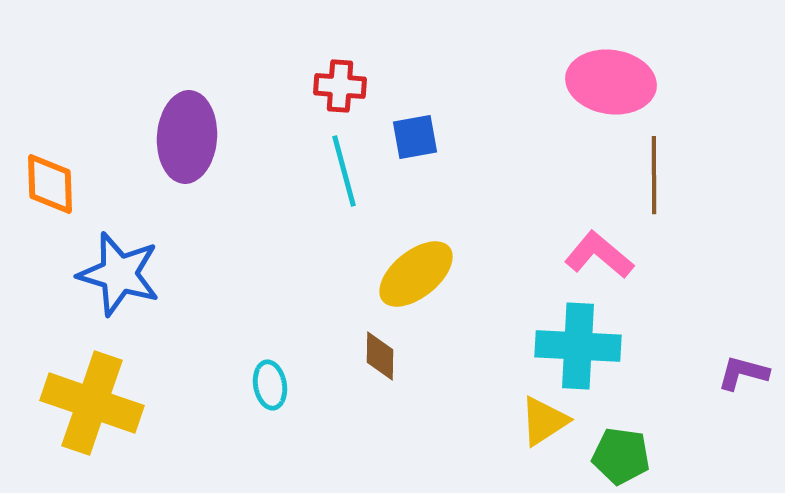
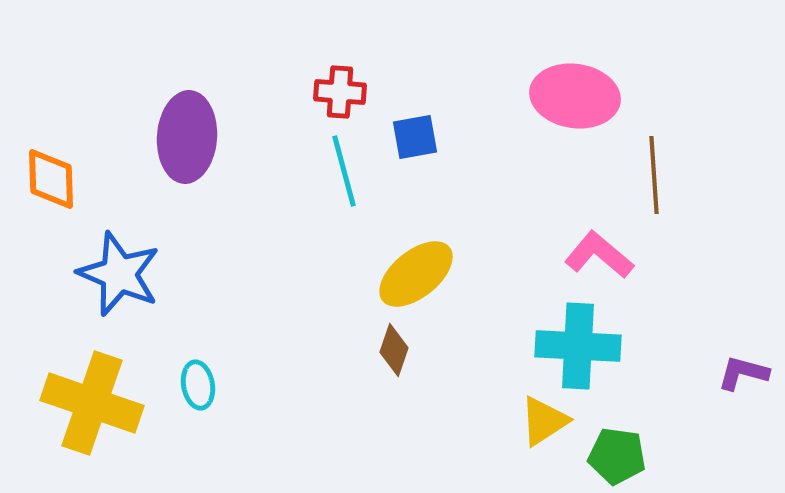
pink ellipse: moved 36 px left, 14 px down
red cross: moved 6 px down
brown line: rotated 4 degrees counterclockwise
orange diamond: moved 1 px right, 5 px up
blue star: rotated 6 degrees clockwise
brown diamond: moved 14 px right, 6 px up; rotated 18 degrees clockwise
cyan ellipse: moved 72 px left
green pentagon: moved 4 px left
